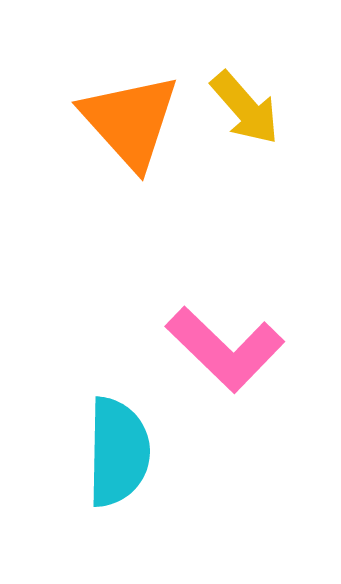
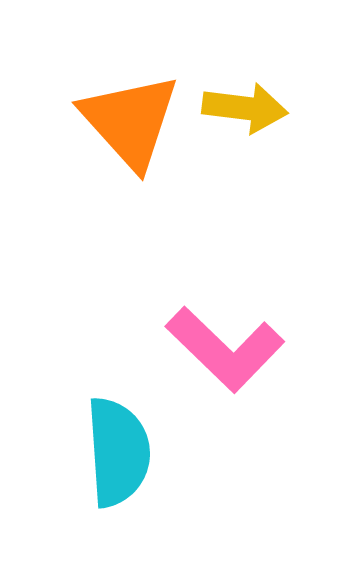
yellow arrow: rotated 42 degrees counterclockwise
cyan semicircle: rotated 5 degrees counterclockwise
